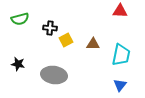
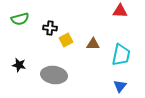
black star: moved 1 px right, 1 px down
blue triangle: moved 1 px down
